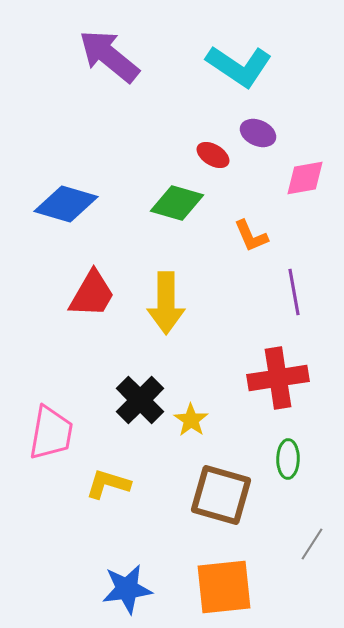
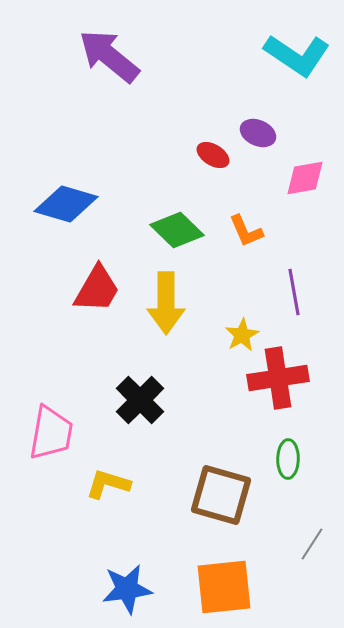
cyan L-shape: moved 58 px right, 11 px up
green diamond: moved 27 px down; rotated 28 degrees clockwise
orange L-shape: moved 5 px left, 5 px up
red trapezoid: moved 5 px right, 5 px up
yellow star: moved 51 px right, 85 px up; rotated 8 degrees clockwise
